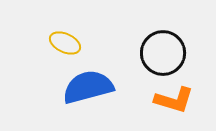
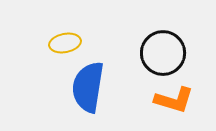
yellow ellipse: rotated 36 degrees counterclockwise
blue semicircle: rotated 66 degrees counterclockwise
